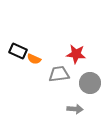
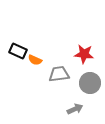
red star: moved 8 px right
orange semicircle: moved 1 px right, 1 px down
gray arrow: rotated 28 degrees counterclockwise
